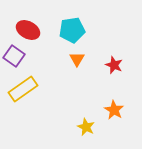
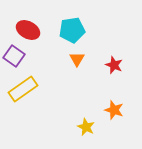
orange star: rotated 12 degrees counterclockwise
